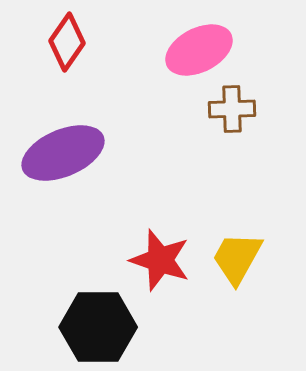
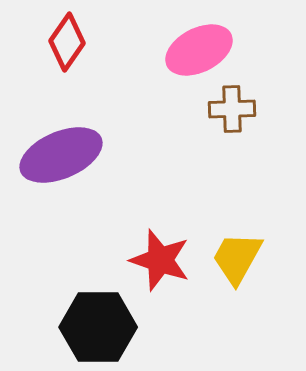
purple ellipse: moved 2 px left, 2 px down
